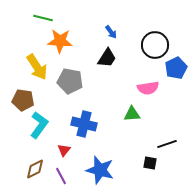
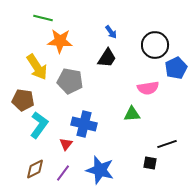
red triangle: moved 2 px right, 6 px up
purple line: moved 2 px right, 3 px up; rotated 66 degrees clockwise
